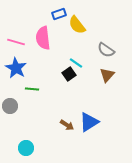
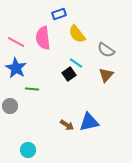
yellow semicircle: moved 9 px down
pink line: rotated 12 degrees clockwise
brown triangle: moved 1 px left
blue triangle: rotated 20 degrees clockwise
cyan circle: moved 2 px right, 2 px down
